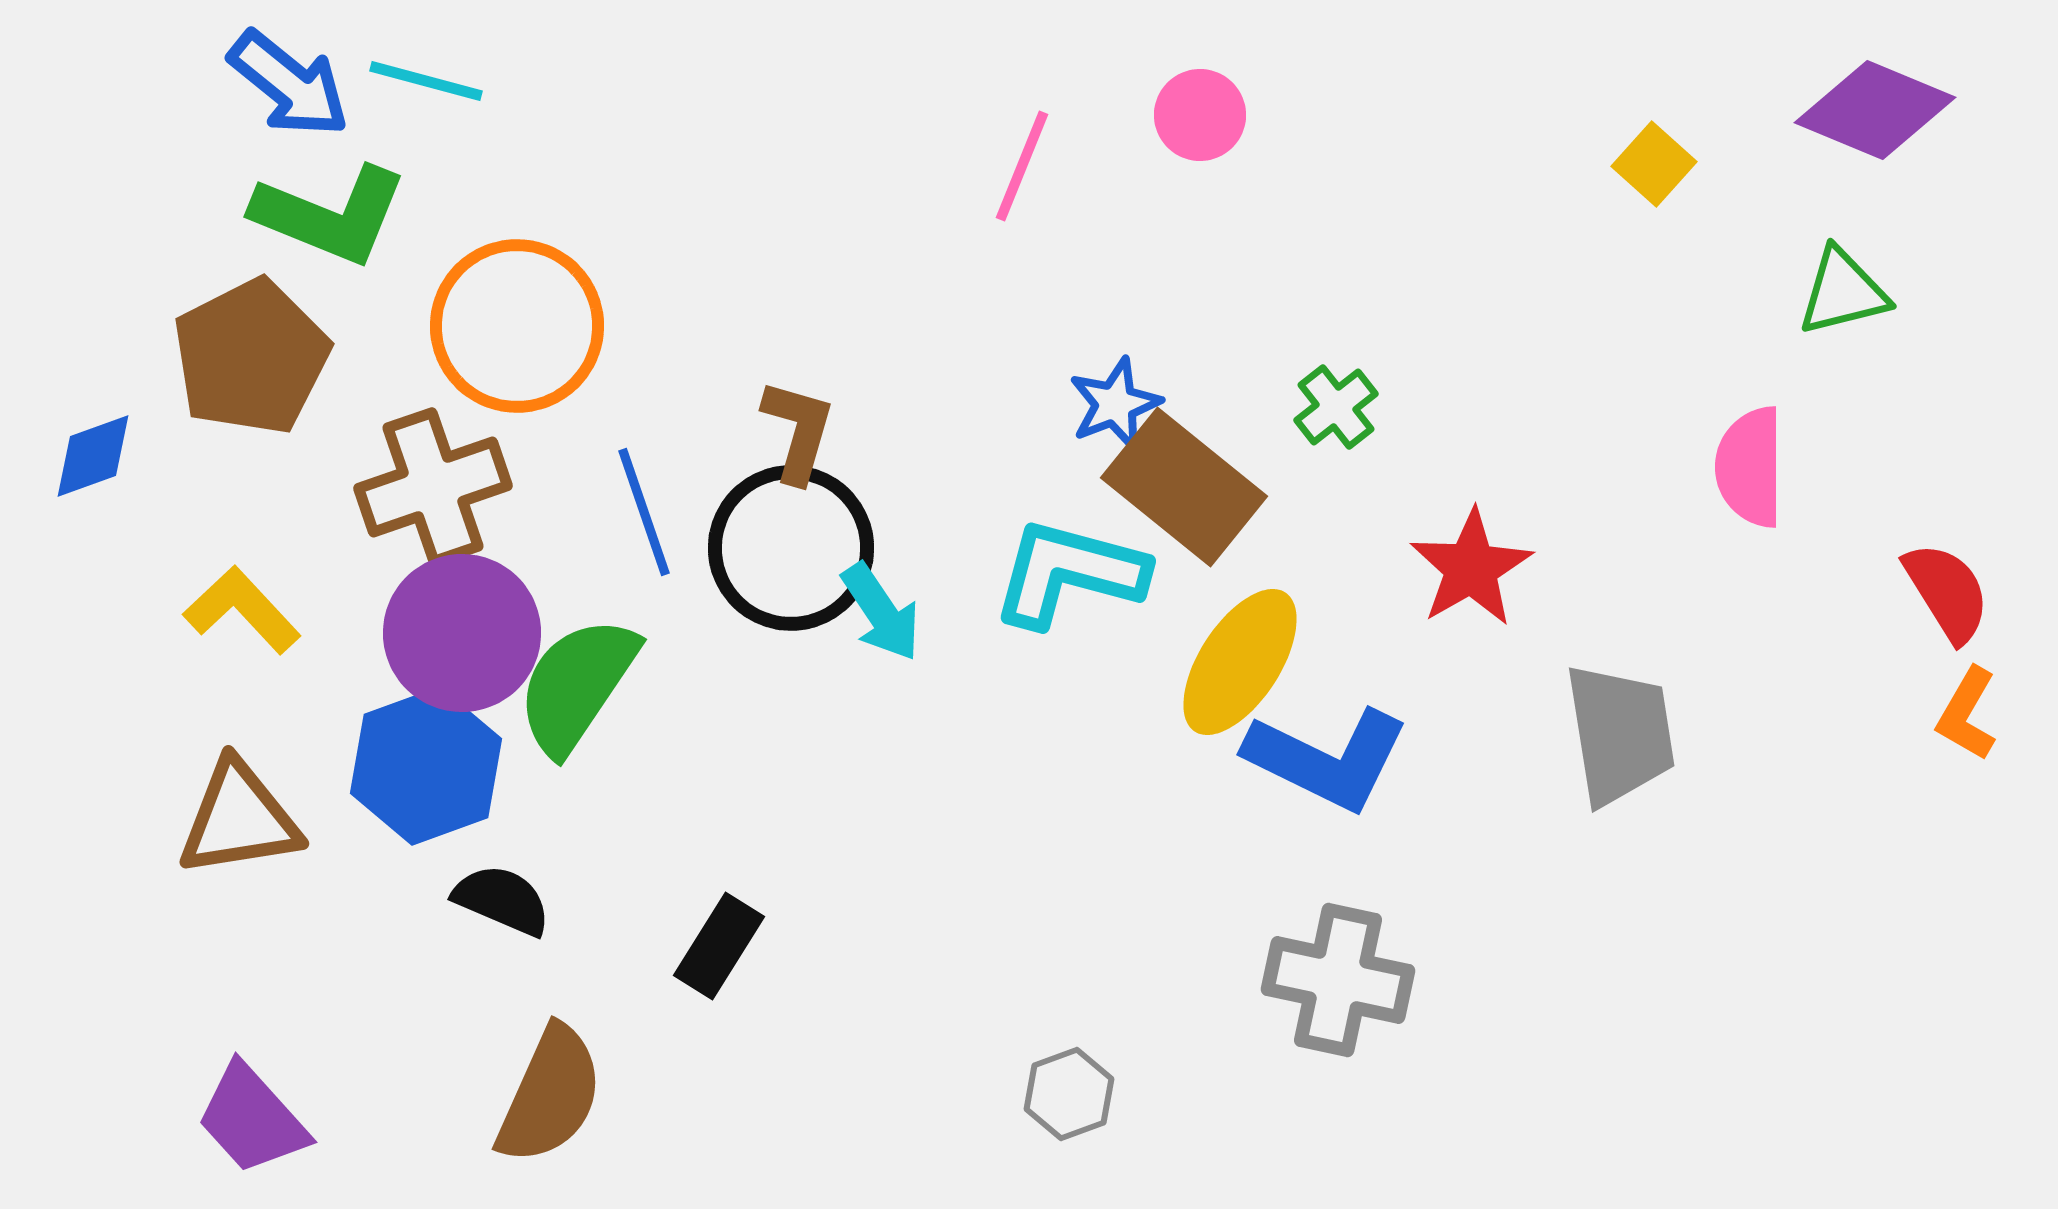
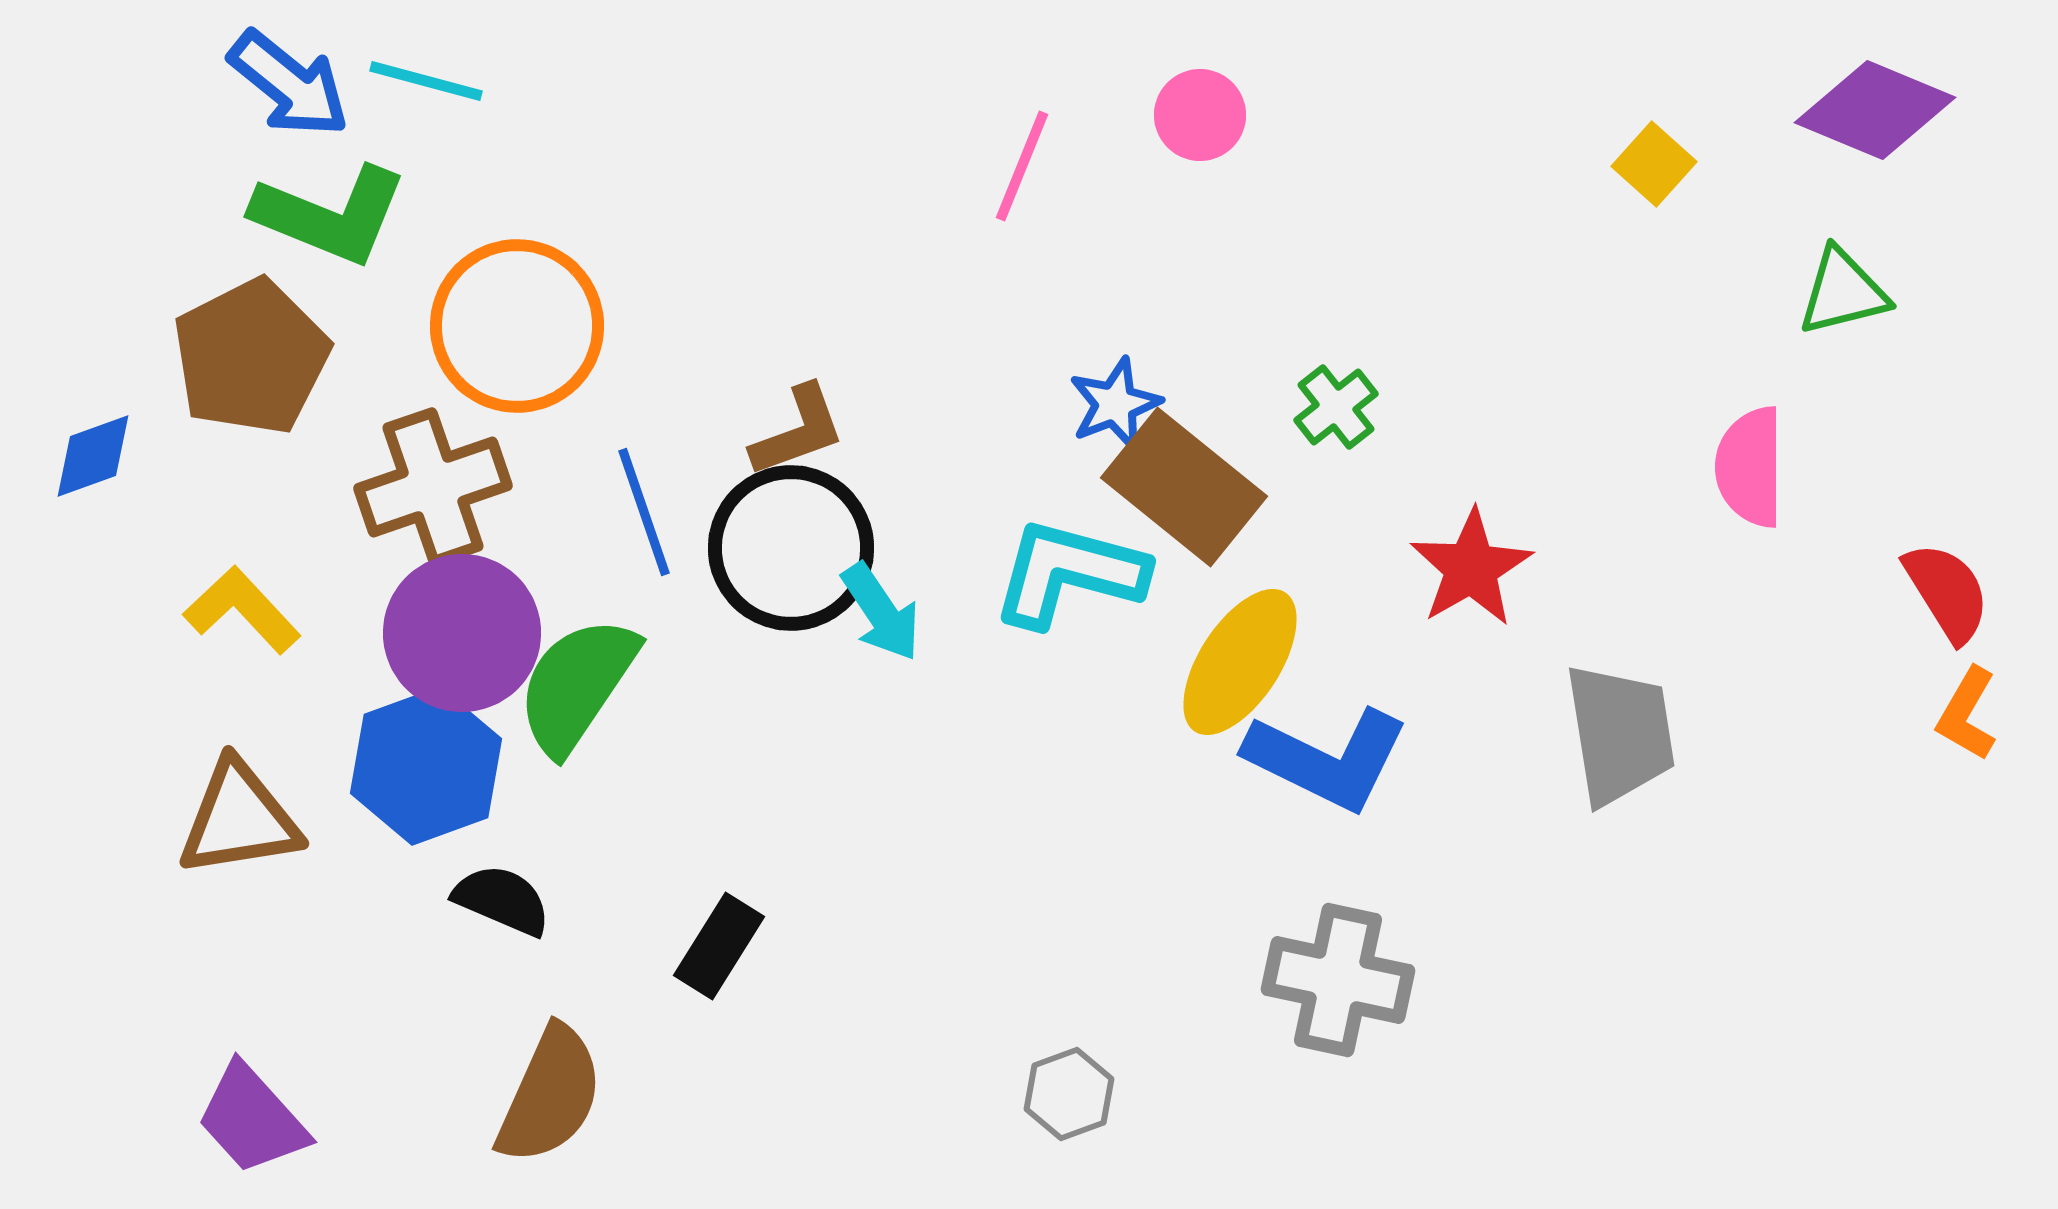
brown L-shape: rotated 54 degrees clockwise
